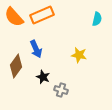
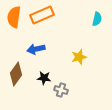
orange semicircle: rotated 50 degrees clockwise
blue arrow: rotated 102 degrees clockwise
yellow star: moved 2 px down; rotated 28 degrees counterclockwise
brown diamond: moved 8 px down
black star: moved 1 px right, 1 px down; rotated 16 degrees counterclockwise
